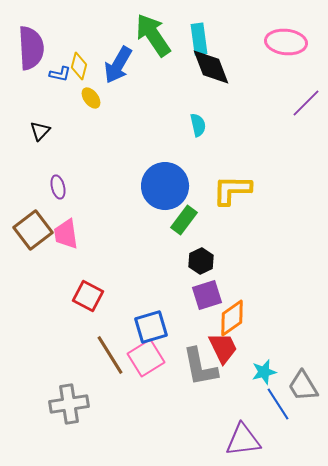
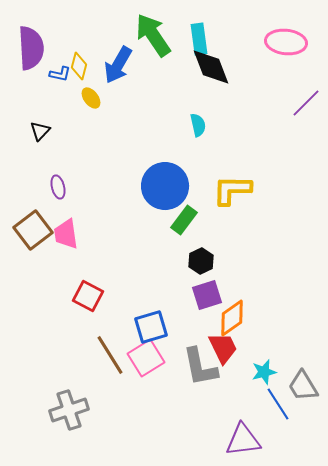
gray cross: moved 6 px down; rotated 9 degrees counterclockwise
